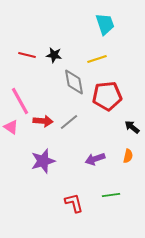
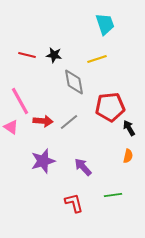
red pentagon: moved 3 px right, 11 px down
black arrow: moved 3 px left, 1 px down; rotated 21 degrees clockwise
purple arrow: moved 12 px left, 8 px down; rotated 66 degrees clockwise
green line: moved 2 px right
